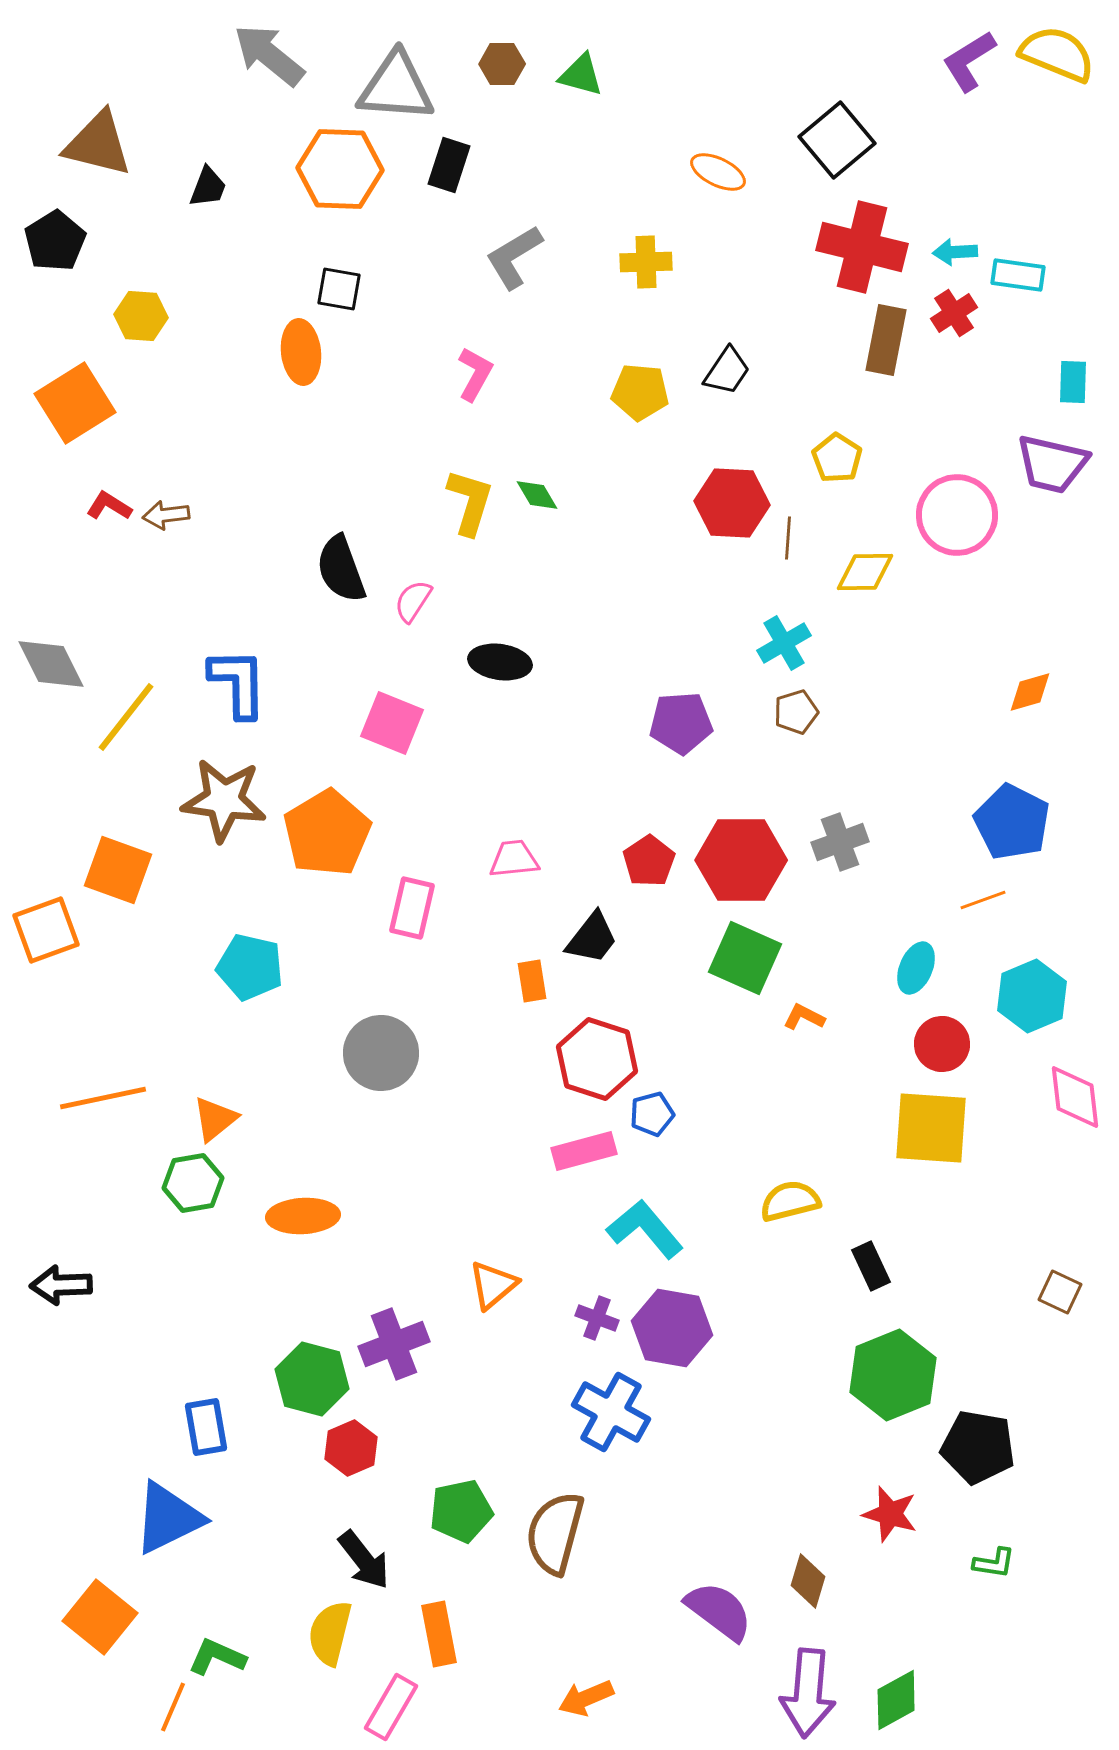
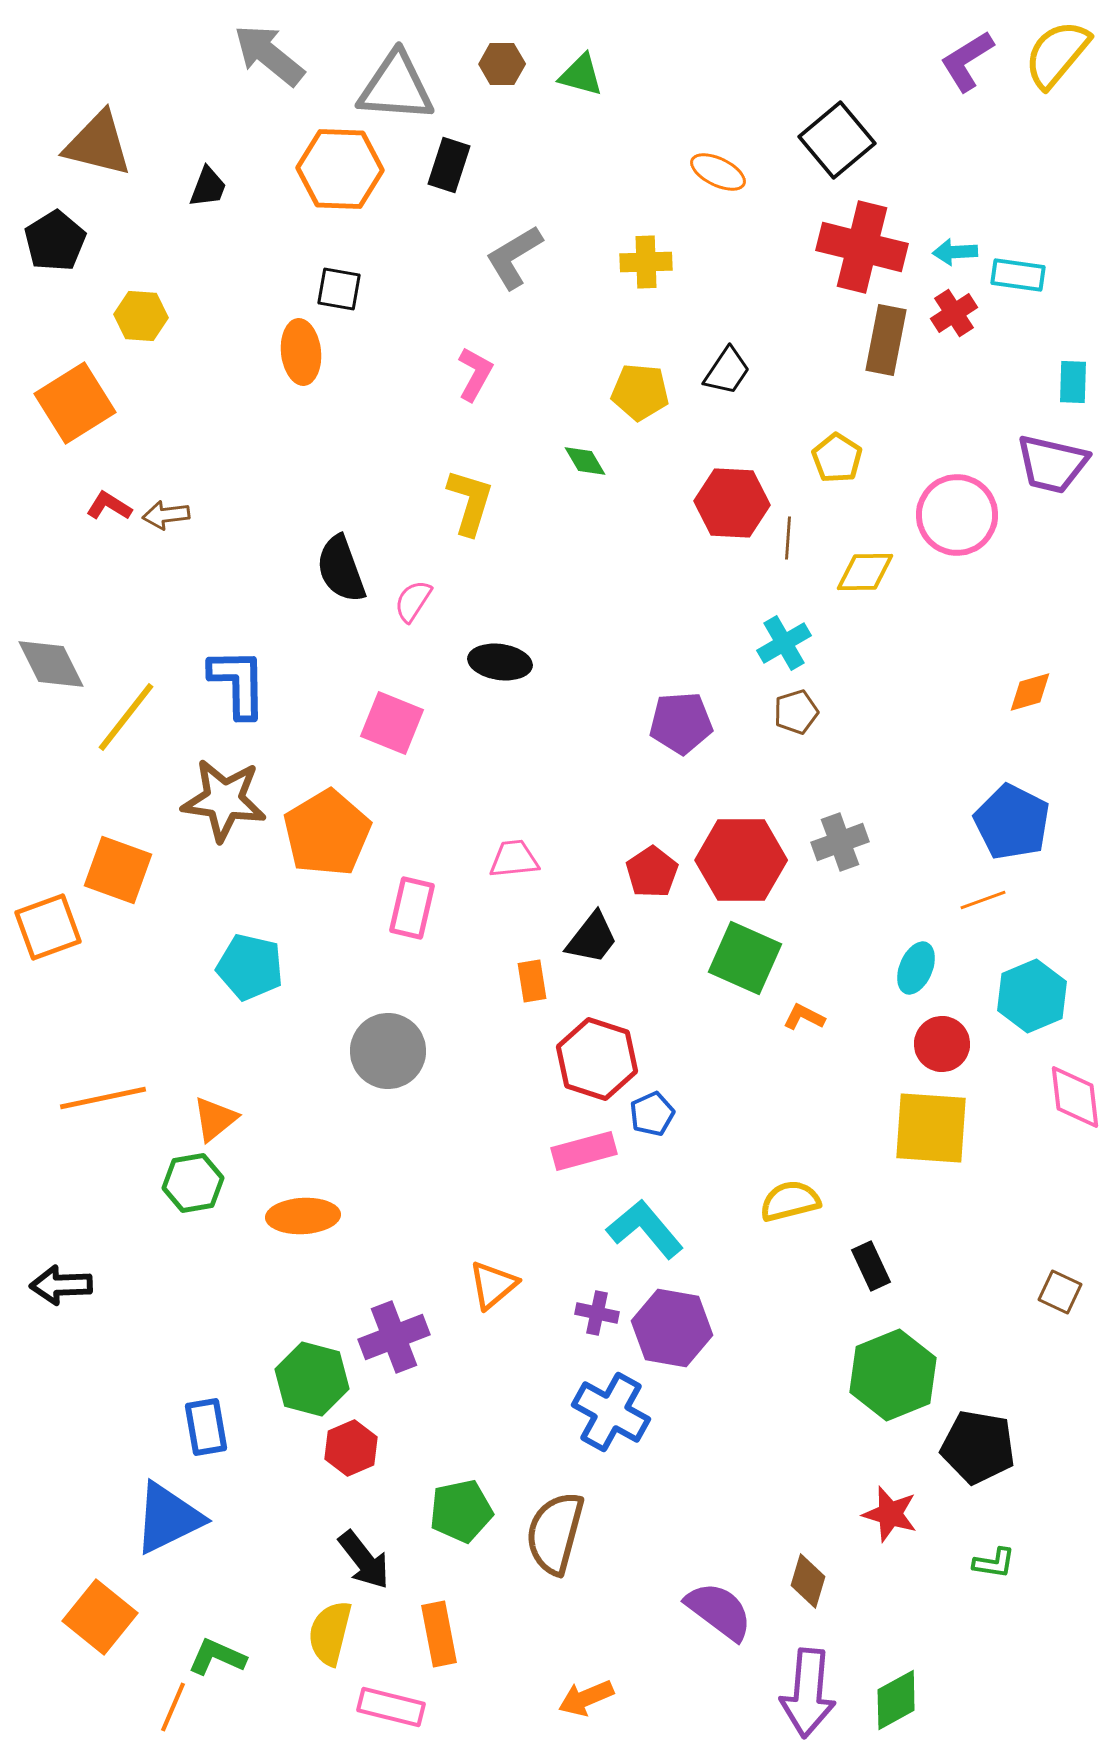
yellow semicircle at (1057, 54): rotated 72 degrees counterclockwise
purple L-shape at (969, 61): moved 2 px left
green diamond at (537, 495): moved 48 px right, 34 px up
red pentagon at (649, 861): moved 3 px right, 11 px down
orange square at (46, 930): moved 2 px right, 3 px up
gray circle at (381, 1053): moved 7 px right, 2 px up
blue pentagon at (652, 1114): rotated 9 degrees counterclockwise
purple cross at (597, 1318): moved 5 px up; rotated 9 degrees counterclockwise
purple cross at (394, 1344): moved 7 px up
pink rectangle at (391, 1707): rotated 74 degrees clockwise
